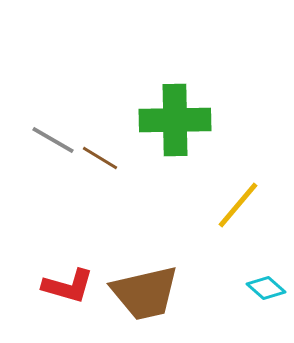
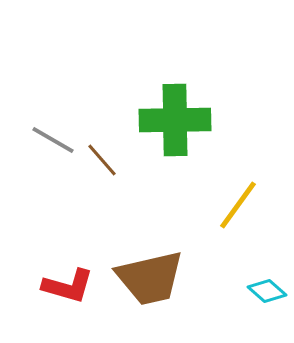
brown line: moved 2 px right, 2 px down; rotated 18 degrees clockwise
yellow line: rotated 4 degrees counterclockwise
cyan diamond: moved 1 px right, 3 px down
brown trapezoid: moved 5 px right, 15 px up
